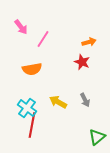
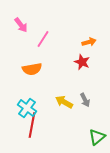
pink arrow: moved 2 px up
yellow arrow: moved 6 px right
